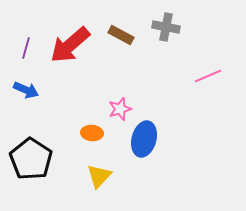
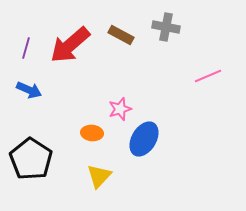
blue arrow: moved 3 px right
blue ellipse: rotated 16 degrees clockwise
